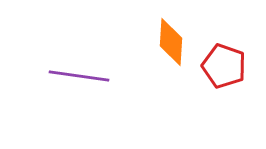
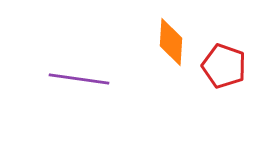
purple line: moved 3 px down
